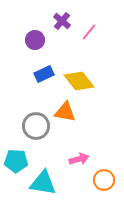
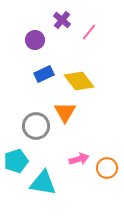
purple cross: moved 1 px up
orange triangle: rotated 50 degrees clockwise
cyan pentagon: rotated 20 degrees counterclockwise
orange circle: moved 3 px right, 12 px up
